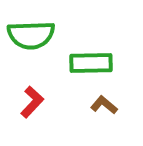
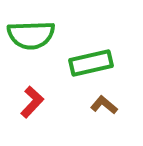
green rectangle: rotated 12 degrees counterclockwise
